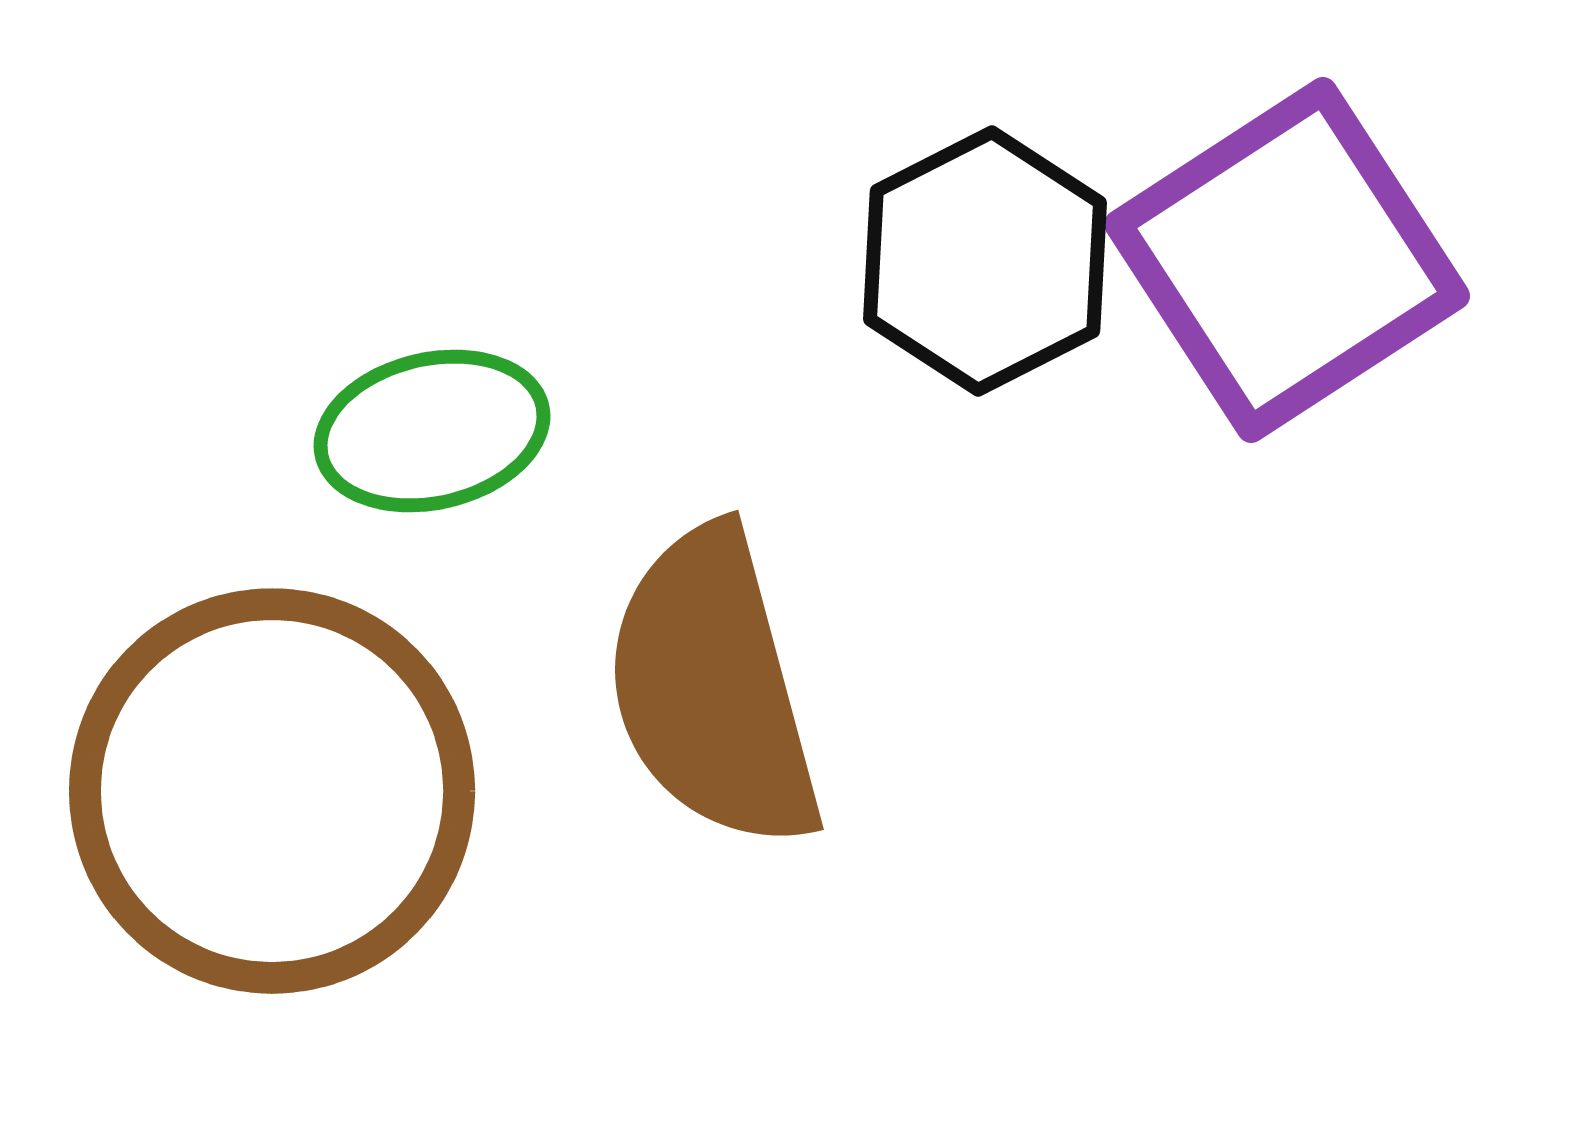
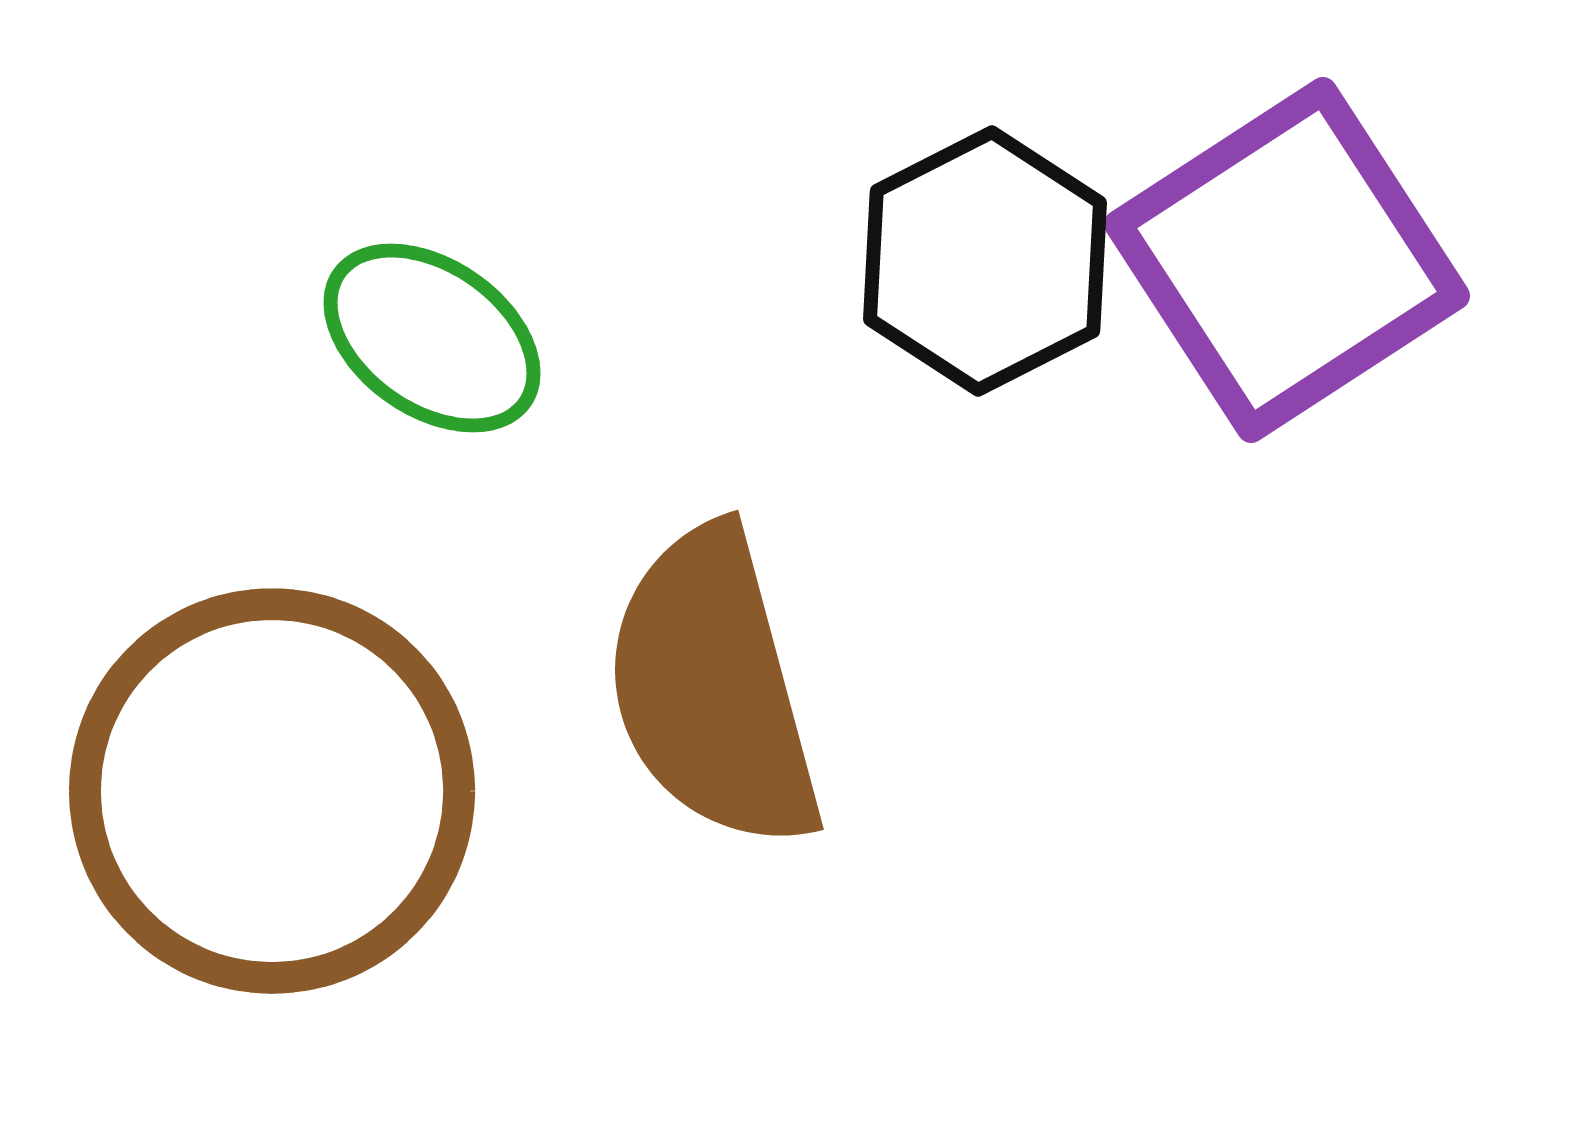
green ellipse: moved 93 px up; rotated 48 degrees clockwise
